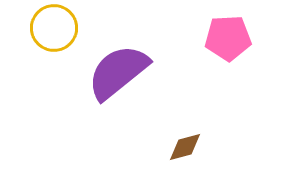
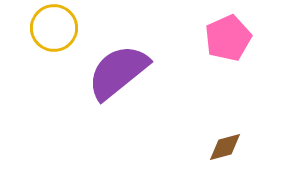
pink pentagon: rotated 21 degrees counterclockwise
brown diamond: moved 40 px right
